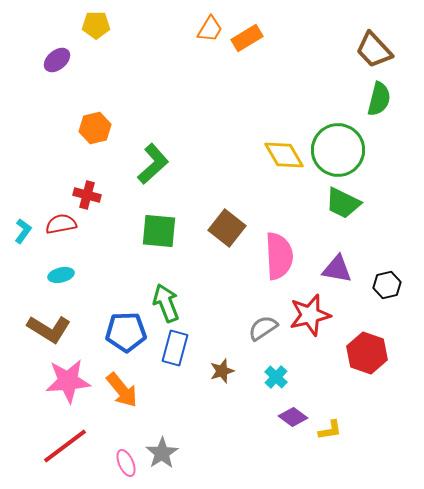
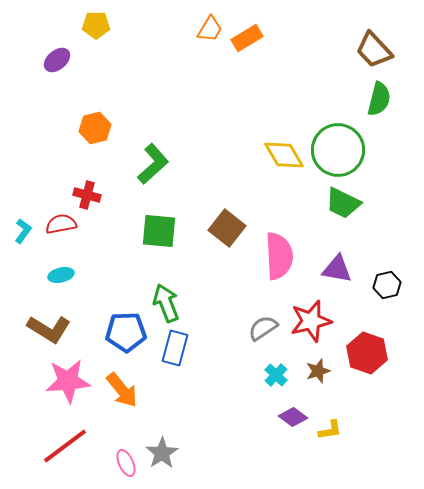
red star: moved 1 px right, 6 px down
brown star: moved 96 px right
cyan cross: moved 2 px up
